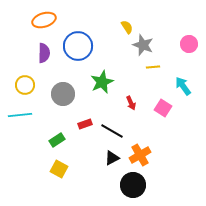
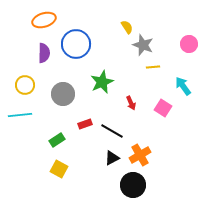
blue circle: moved 2 px left, 2 px up
